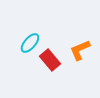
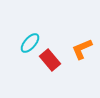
orange L-shape: moved 2 px right, 1 px up
